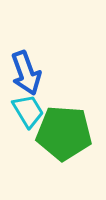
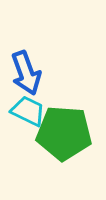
cyan trapezoid: rotated 33 degrees counterclockwise
